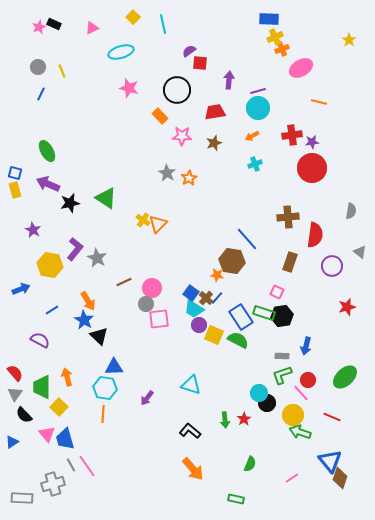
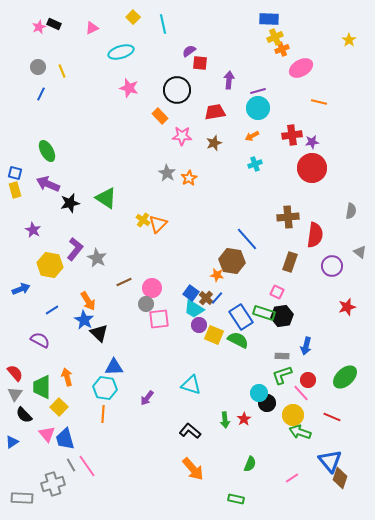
black triangle at (99, 336): moved 3 px up
